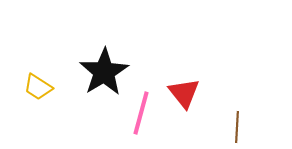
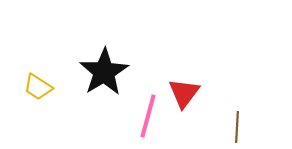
red triangle: rotated 16 degrees clockwise
pink line: moved 7 px right, 3 px down
